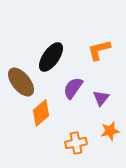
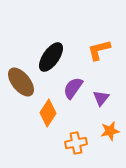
orange diamond: moved 7 px right; rotated 16 degrees counterclockwise
